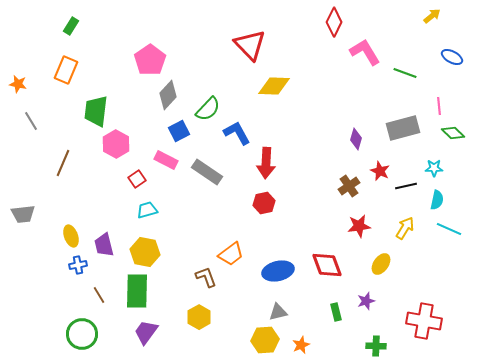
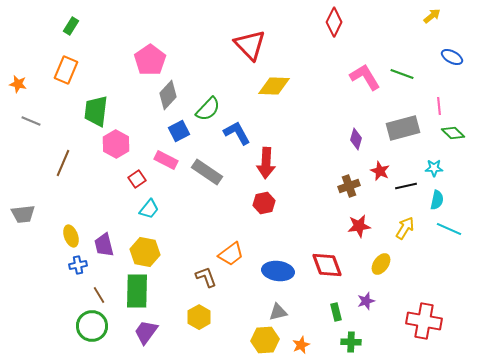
pink L-shape at (365, 52): moved 25 px down
green line at (405, 73): moved 3 px left, 1 px down
gray line at (31, 121): rotated 36 degrees counterclockwise
brown cross at (349, 186): rotated 15 degrees clockwise
cyan trapezoid at (147, 210): moved 2 px right, 1 px up; rotated 145 degrees clockwise
blue ellipse at (278, 271): rotated 20 degrees clockwise
green circle at (82, 334): moved 10 px right, 8 px up
green cross at (376, 346): moved 25 px left, 4 px up
